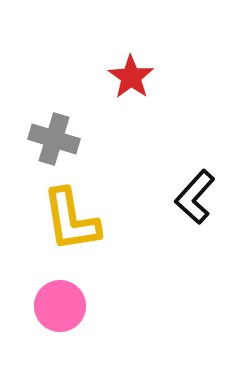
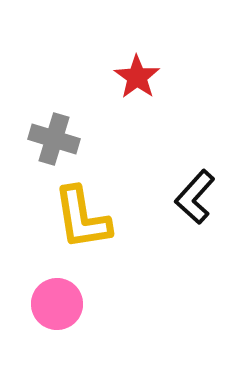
red star: moved 6 px right
yellow L-shape: moved 11 px right, 2 px up
pink circle: moved 3 px left, 2 px up
